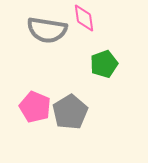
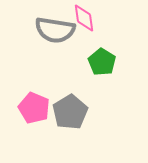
gray semicircle: moved 8 px right
green pentagon: moved 2 px left, 2 px up; rotated 20 degrees counterclockwise
pink pentagon: moved 1 px left, 1 px down
